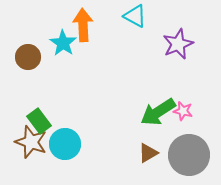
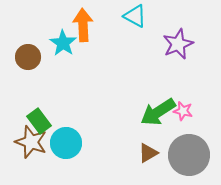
cyan circle: moved 1 px right, 1 px up
